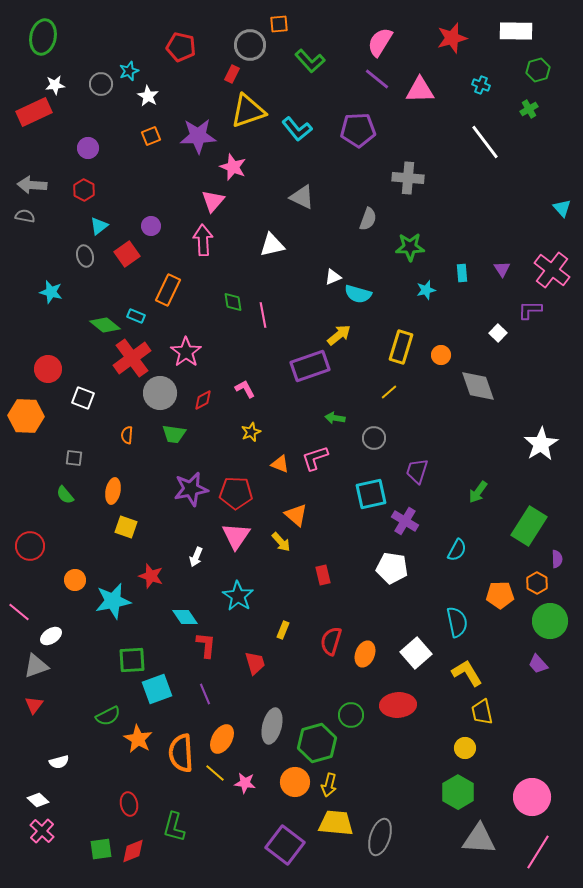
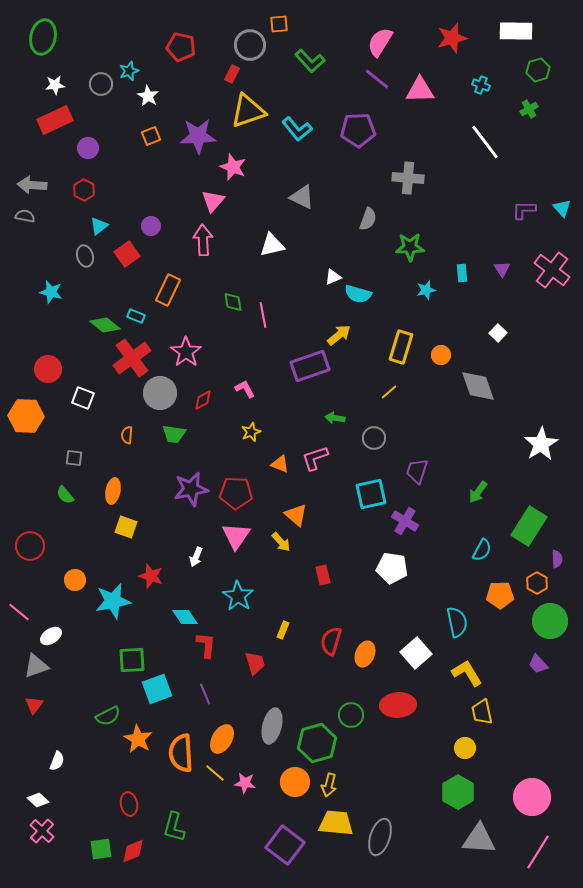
red rectangle at (34, 112): moved 21 px right, 8 px down
purple L-shape at (530, 310): moved 6 px left, 100 px up
cyan semicircle at (457, 550): moved 25 px right
white semicircle at (59, 762): moved 2 px left, 1 px up; rotated 54 degrees counterclockwise
